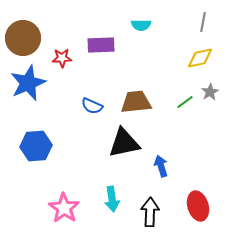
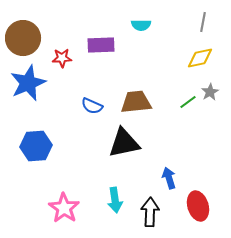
green line: moved 3 px right
blue arrow: moved 8 px right, 12 px down
cyan arrow: moved 3 px right, 1 px down
